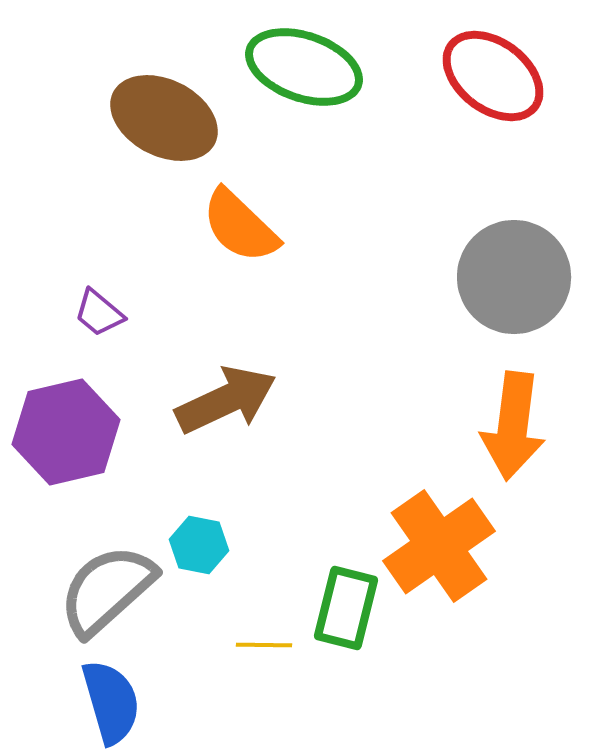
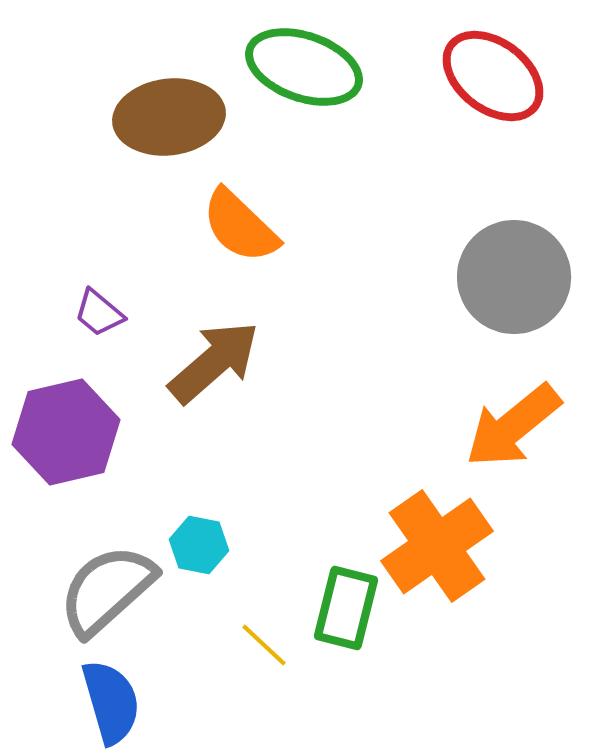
brown ellipse: moved 5 px right, 1 px up; rotated 34 degrees counterclockwise
brown arrow: moved 12 px left, 38 px up; rotated 16 degrees counterclockwise
orange arrow: rotated 44 degrees clockwise
orange cross: moved 2 px left
yellow line: rotated 42 degrees clockwise
